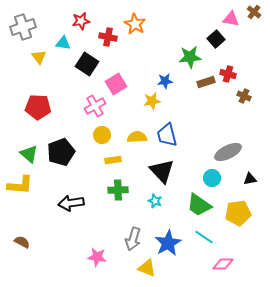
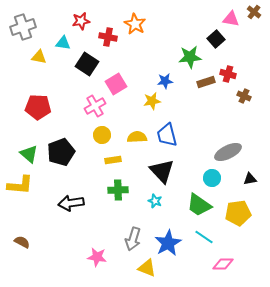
yellow triangle at (39, 57): rotated 42 degrees counterclockwise
